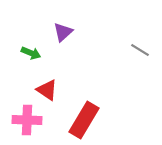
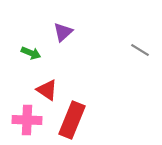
red rectangle: moved 12 px left; rotated 9 degrees counterclockwise
